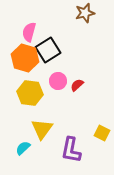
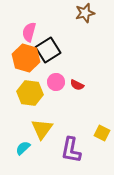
orange hexagon: moved 1 px right
pink circle: moved 2 px left, 1 px down
red semicircle: rotated 112 degrees counterclockwise
